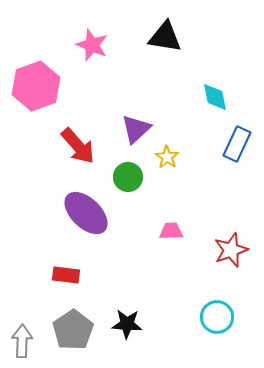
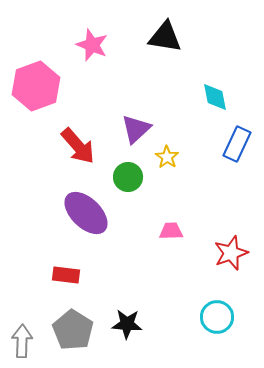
red star: moved 3 px down
gray pentagon: rotated 6 degrees counterclockwise
